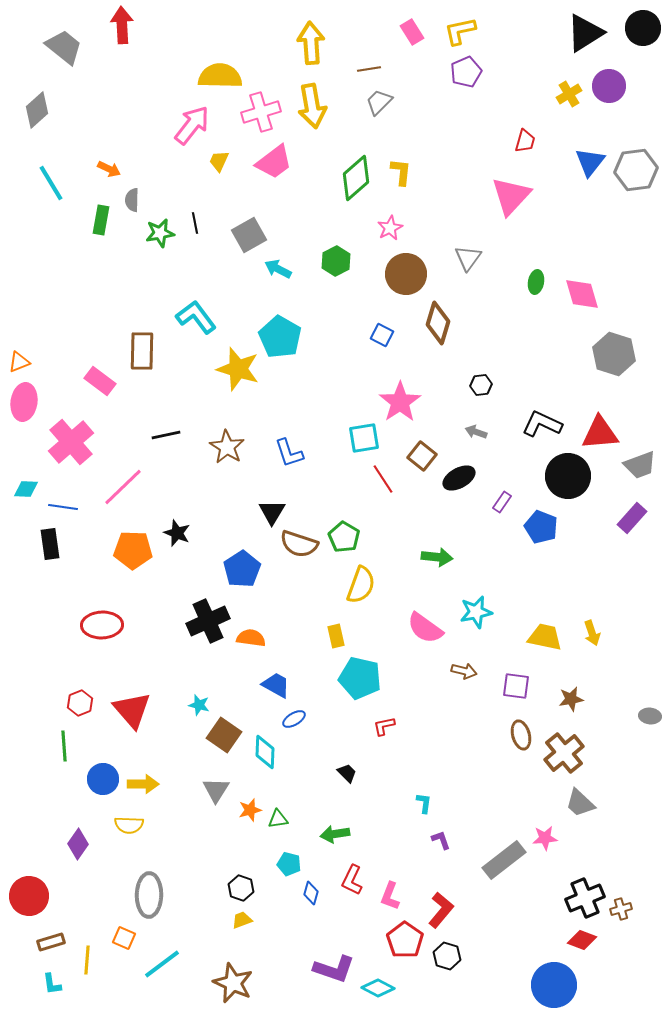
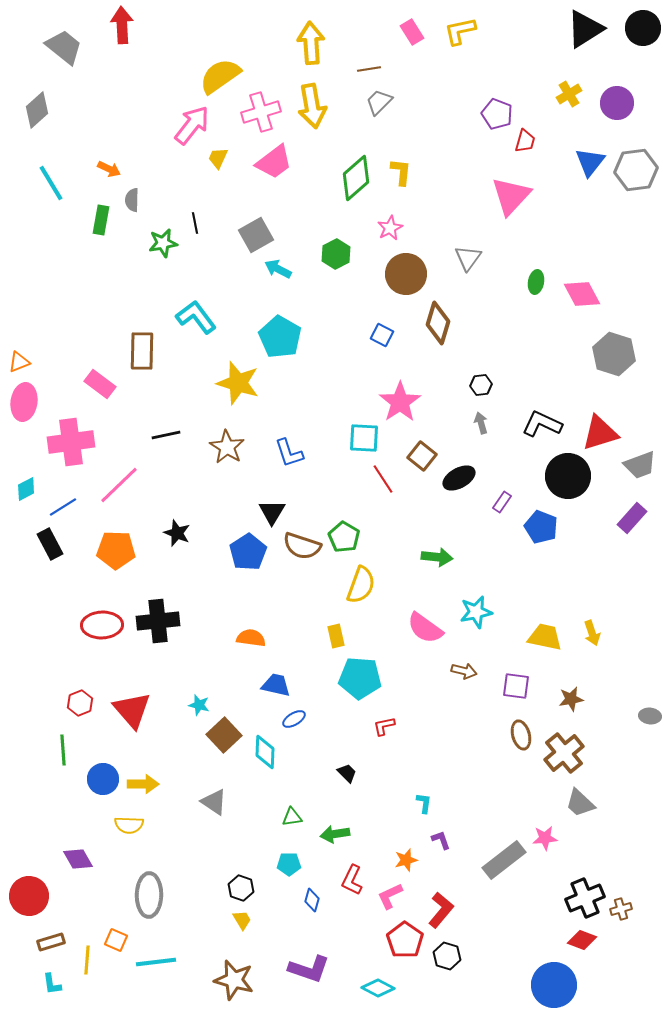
black triangle at (585, 33): moved 4 px up
purple pentagon at (466, 72): moved 31 px right, 42 px down; rotated 28 degrees counterclockwise
yellow semicircle at (220, 76): rotated 36 degrees counterclockwise
purple circle at (609, 86): moved 8 px right, 17 px down
yellow trapezoid at (219, 161): moved 1 px left, 3 px up
green star at (160, 233): moved 3 px right, 10 px down
gray square at (249, 235): moved 7 px right
green hexagon at (336, 261): moved 7 px up
pink diamond at (582, 294): rotated 12 degrees counterclockwise
yellow star at (238, 369): moved 14 px down
pink rectangle at (100, 381): moved 3 px down
gray arrow at (476, 432): moved 5 px right, 9 px up; rotated 55 degrees clockwise
red triangle at (600, 433): rotated 12 degrees counterclockwise
cyan square at (364, 438): rotated 12 degrees clockwise
pink cross at (71, 442): rotated 33 degrees clockwise
pink line at (123, 487): moved 4 px left, 2 px up
cyan diamond at (26, 489): rotated 30 degrees counterclockwise
blue line at (63, 507): rotated 40 degrees counterclockwise
black rectangle at (50, 544): rotated 20 degrees counterclockwise
brown semicircle at (299, 544): moved 3 px right, 2 px down
orange pentagon at (133, 550): moved 17 px left
blue pentagon at (242, 569): moved 6 px right, 17 px up
black cross at (208, 621): moved 50 px left; rotated 18 degrees clockwise
cyan pentagon at (360, 678): rotated 9 degrees counterclockwise
blue trapezoid at (276, 685): rotated 16 degrees counterclockwise
brown square at (224, 735): rotated 12 degrees clockwise
green line at (64, 746): moved 1 px left, 4 px down
gray triangle at (216, 790): moved 2 px left, 12 px down; rotated 28 degrees counterclockwise
orange star at (250, 810): moved 156 px right, 50 px down
green triangle at (278, 819): moved 14 px right, 2 px up
purple diamond at (78, 844): moved 15 px down; rotated 64 degrees counterclockwise
cyan pentagon at (289, 864): rotated 15 degrees counterclockwise
blue diamond at (311, 893): moved 1 px right, 7 px down
pink L-shape at (390, 896): rotated 44 degrees clockwise
yellow trapezoid at (242, 920): rotated 80 degrees clockwise
orange square at (124, 938): moved 8 px left, 2 px down
cyan line at (162, 964): moved 6 px left, 2 px up; rotated 30 degrees clockwise
purple L-shape at (334, 969): moved 25 px left
brown star at (233, 983): moved 1 px right, 3 px up; rotated 9 degrees counterclockwise
